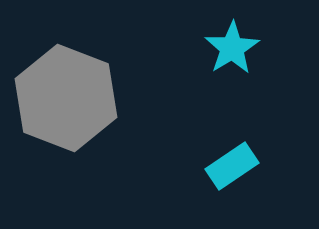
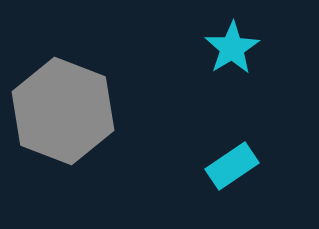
gray hexagon: moved 3 px left, 13 px down
